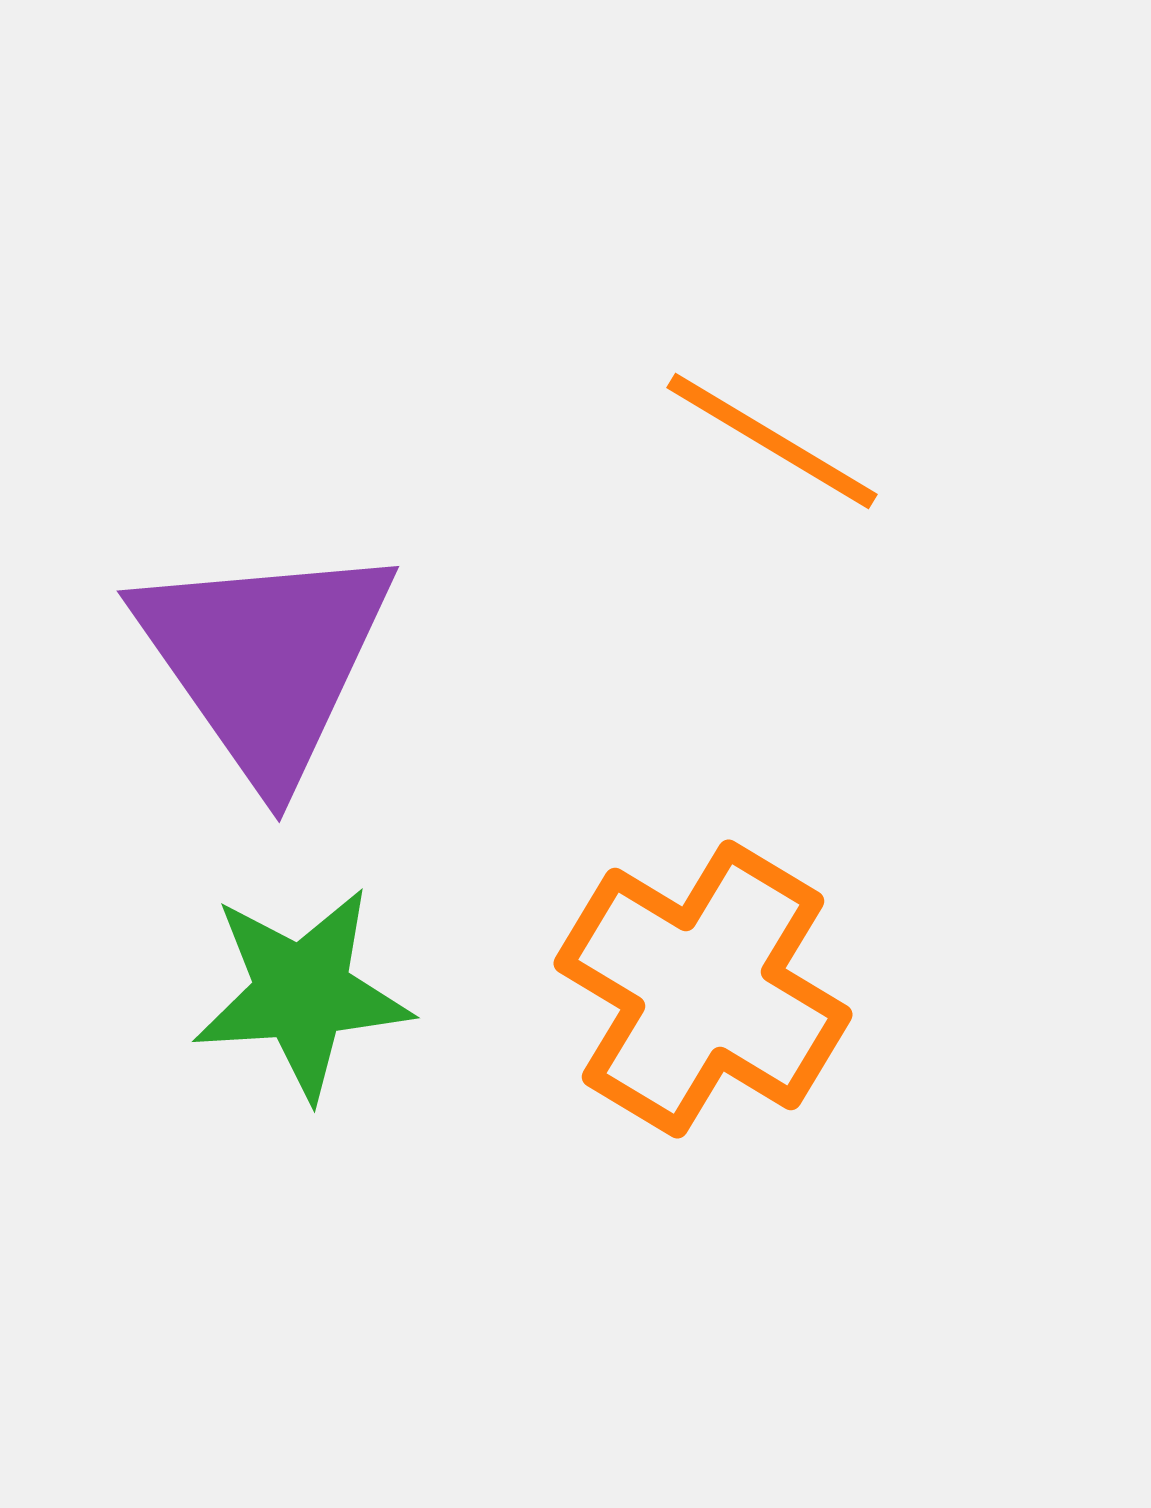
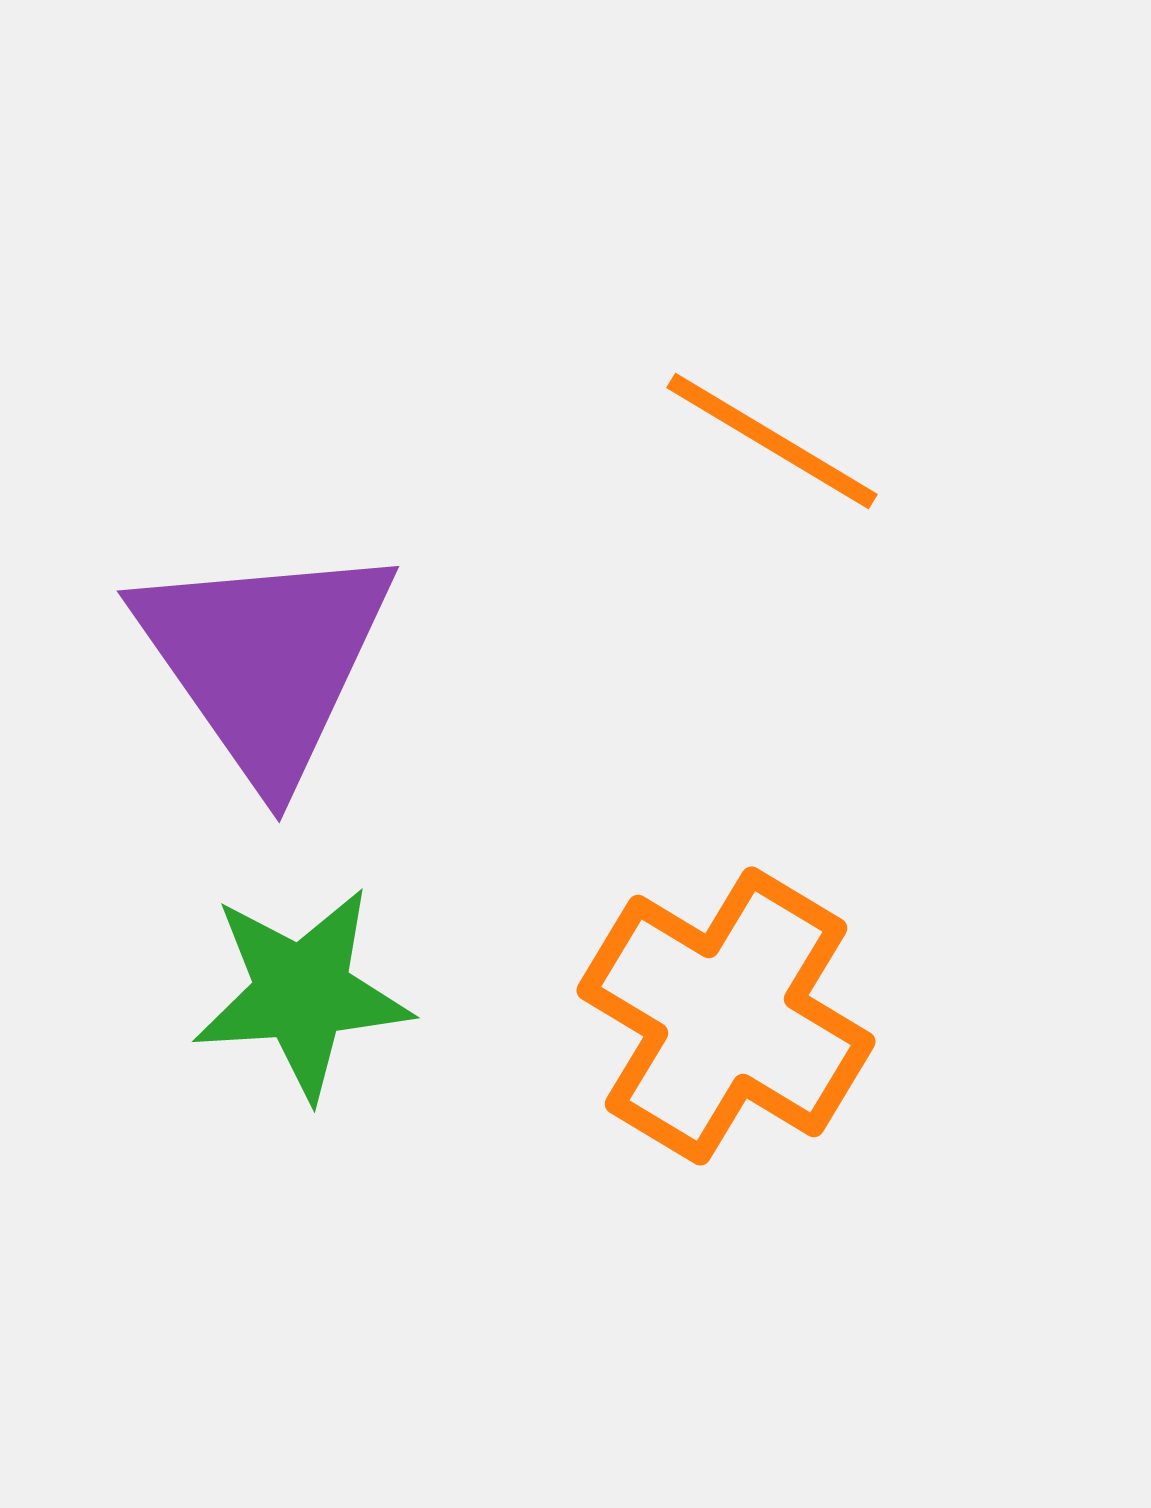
orange cross: moved 23 px right, 27 px down
